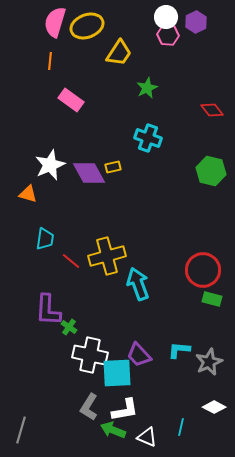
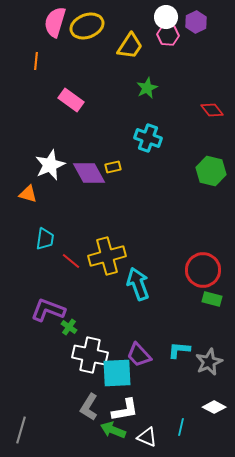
yellow trapezoid: moved 11 px right, 7 px up
orange line: moved 14 px left
purple L-shape: rotated 108 degrees clockwise
